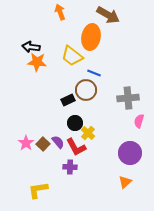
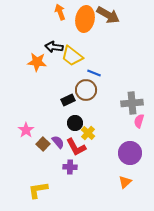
orange ellipse: moved 6 px left, 18 px up
black arrow: moved 23 px right
gray cross: moved 4 px right, 5 px down
pink star: moved 13 px up
